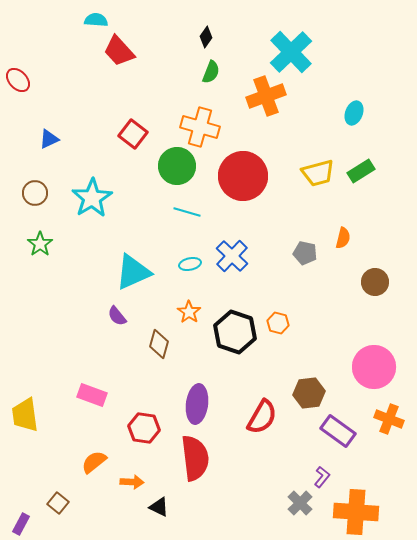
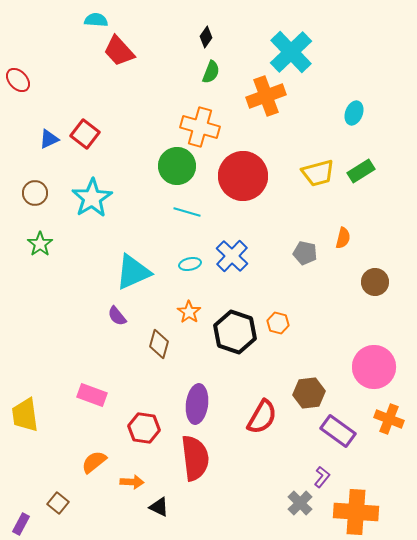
red square at (133, 134): moved 48 px left
